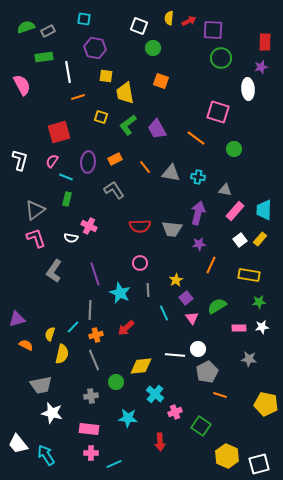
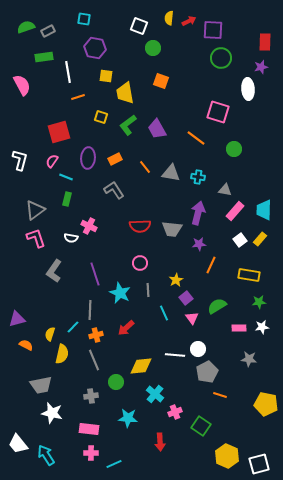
purple ellipse at (88, 162): moved 4 px up
